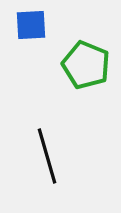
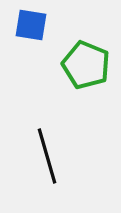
blue square: rotated 12 degrees clockwise
